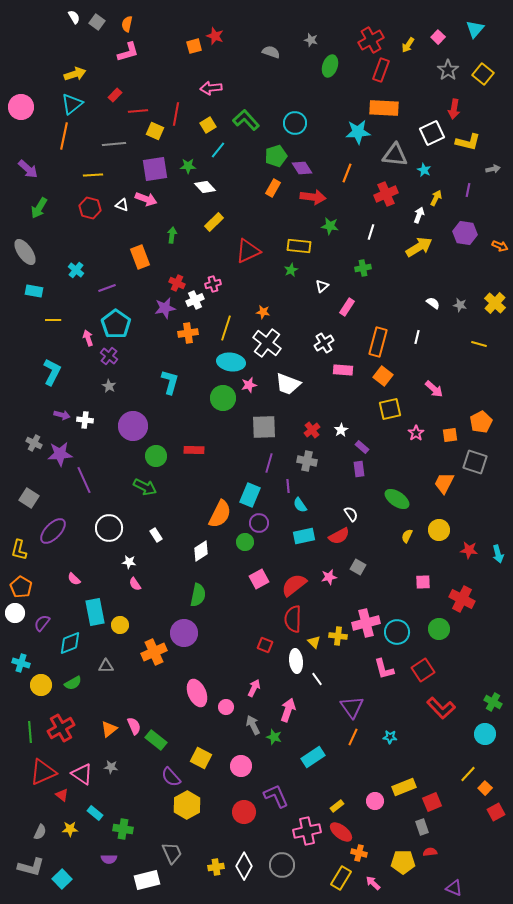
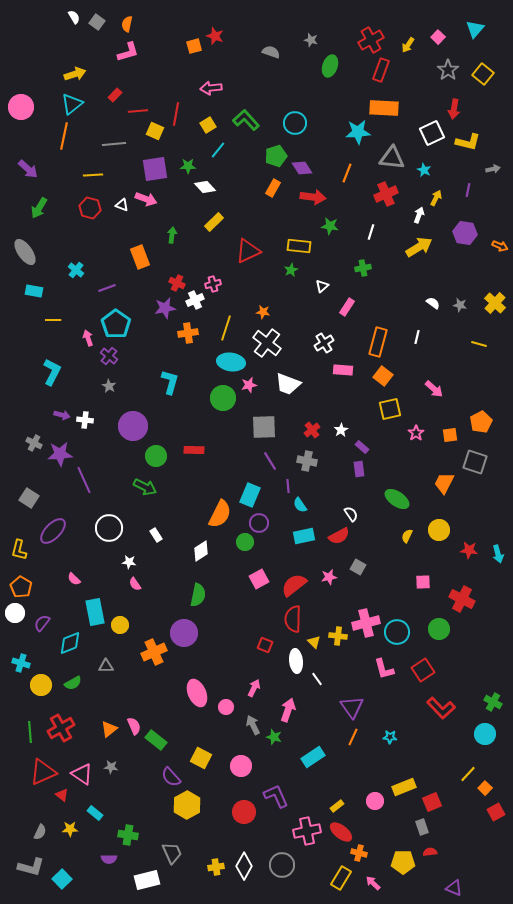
gray triangle at (395, 155): moved 3 px left, 3 px down
purple line at (269, 463): moved 1 px right, 2 px up; rotated 48 degrees counterclockwise
green cross at (123, 829): moved 5 px right, 6 px down
